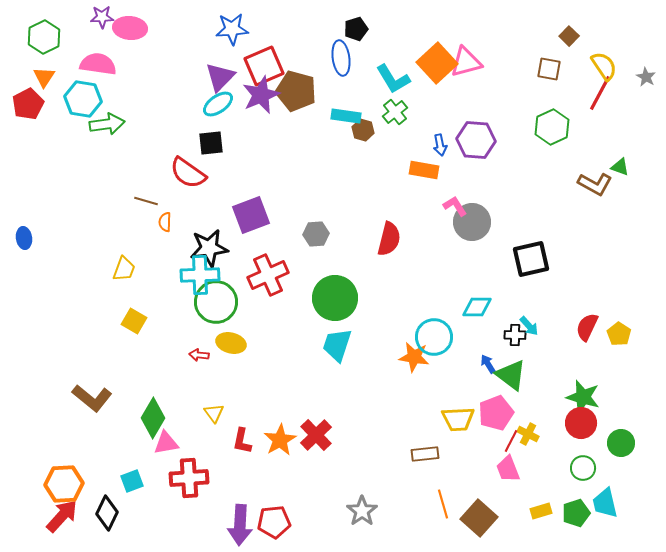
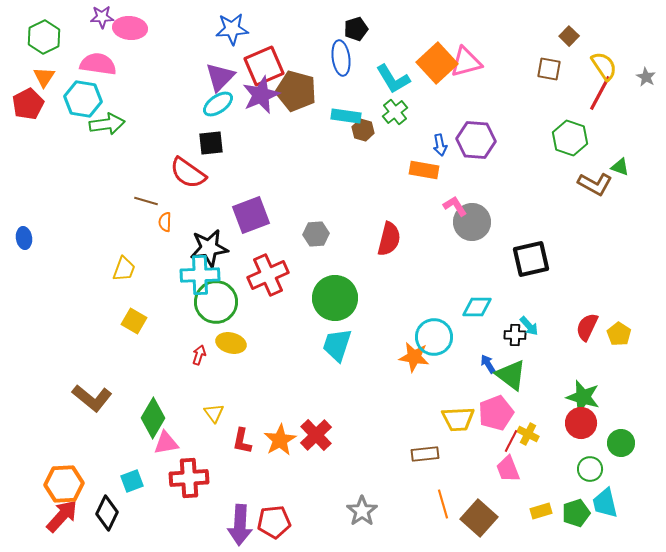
green hexagon at (552, 127): moved 18 px right, 11 px down; rotated 16 degrees counterclockwise
red arrow at (199, 355): rotated 102 degrees clockwise
green circle at (583, 468): moved 7 px right, 1 px down
